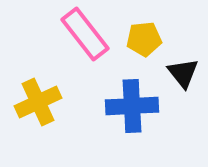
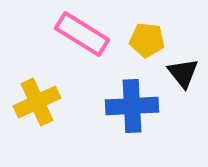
pink rectangle: moved 3 px left; rotated 20 degrees counterclockwise
yellow pentagon: moved 3 px right, 1 px down; rotated 12 degrees clockwise
yellow cross: moved 1 px left
